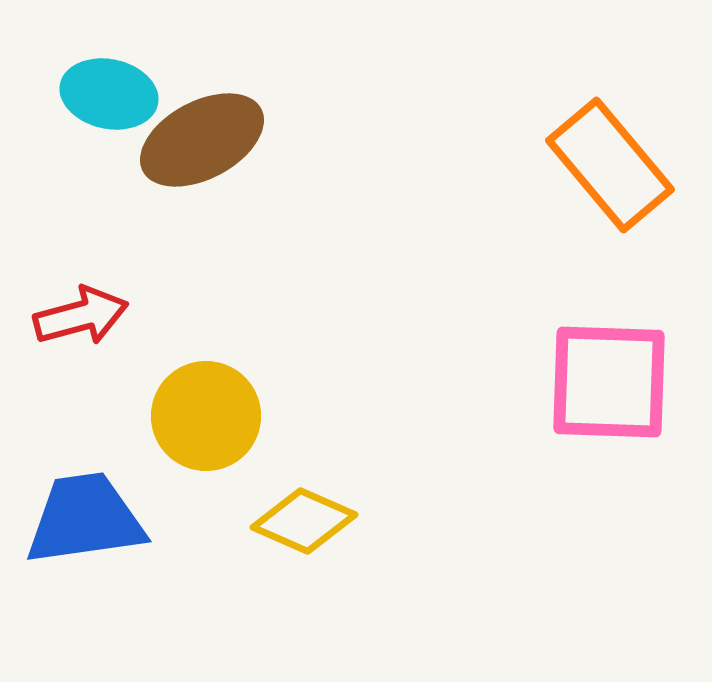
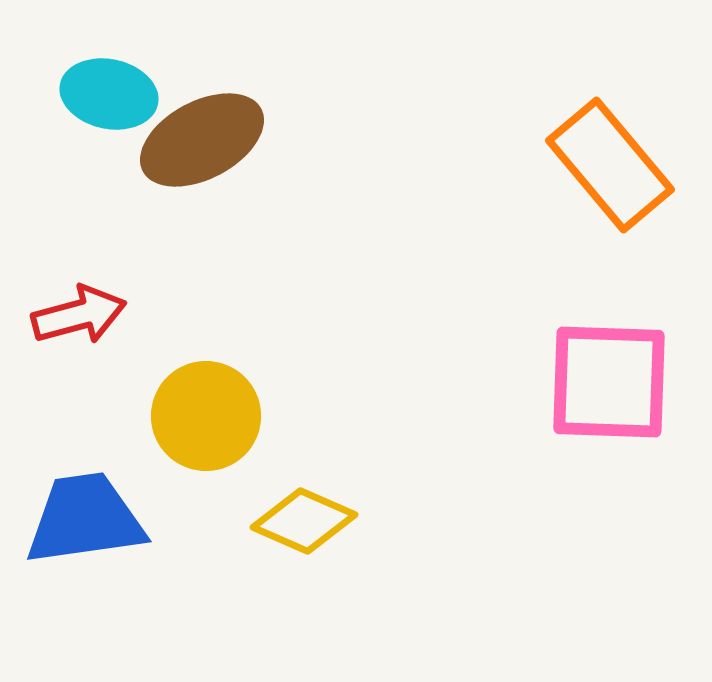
red arrow: moved 2 px left, 1 px up
